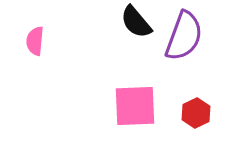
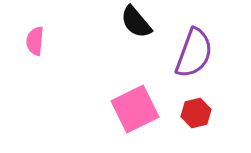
purple semicircle: moved 10 px right, 17 px down
pink square: moved 3 px down; rotated 24 degrees counterclockwise
red hexagon: rotated 12 degrees clockwise
